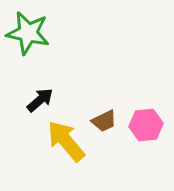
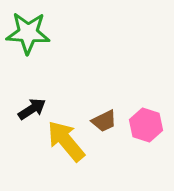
green star: rotated 9 degrees counterclockwise
black arrow: moved 8 px left, 9 px down; rotated 8 degrees clockwise
pink hexagon: rotated 24 degrees clockwise
